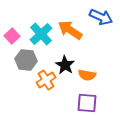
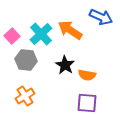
orange cross: moved 21 px left, 16 px down
